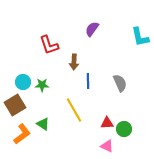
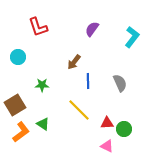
cyan L-shape: moved 8 px left; rotated 130 degrees counterclockwise
red L-shape: moved 11 px left, 18 px up
brown arrow: rotated 35 degrees clockwise
cyan circle: moved 5 px left, 25 px up
yellow line: moved 5 px right; rotated 15 degrees counterclockwise
orange L-shape: moved 1 px left, 2 px up
